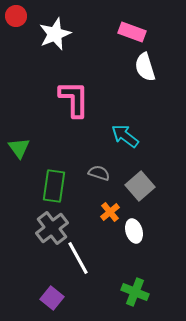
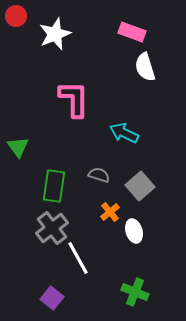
cyan arrow: moved 1 px left, 3 px up; rotated 12 degrees counterclockwise
green triangle: moved 1 px left, 1 px up
gray semicircle: moved 2 px down
